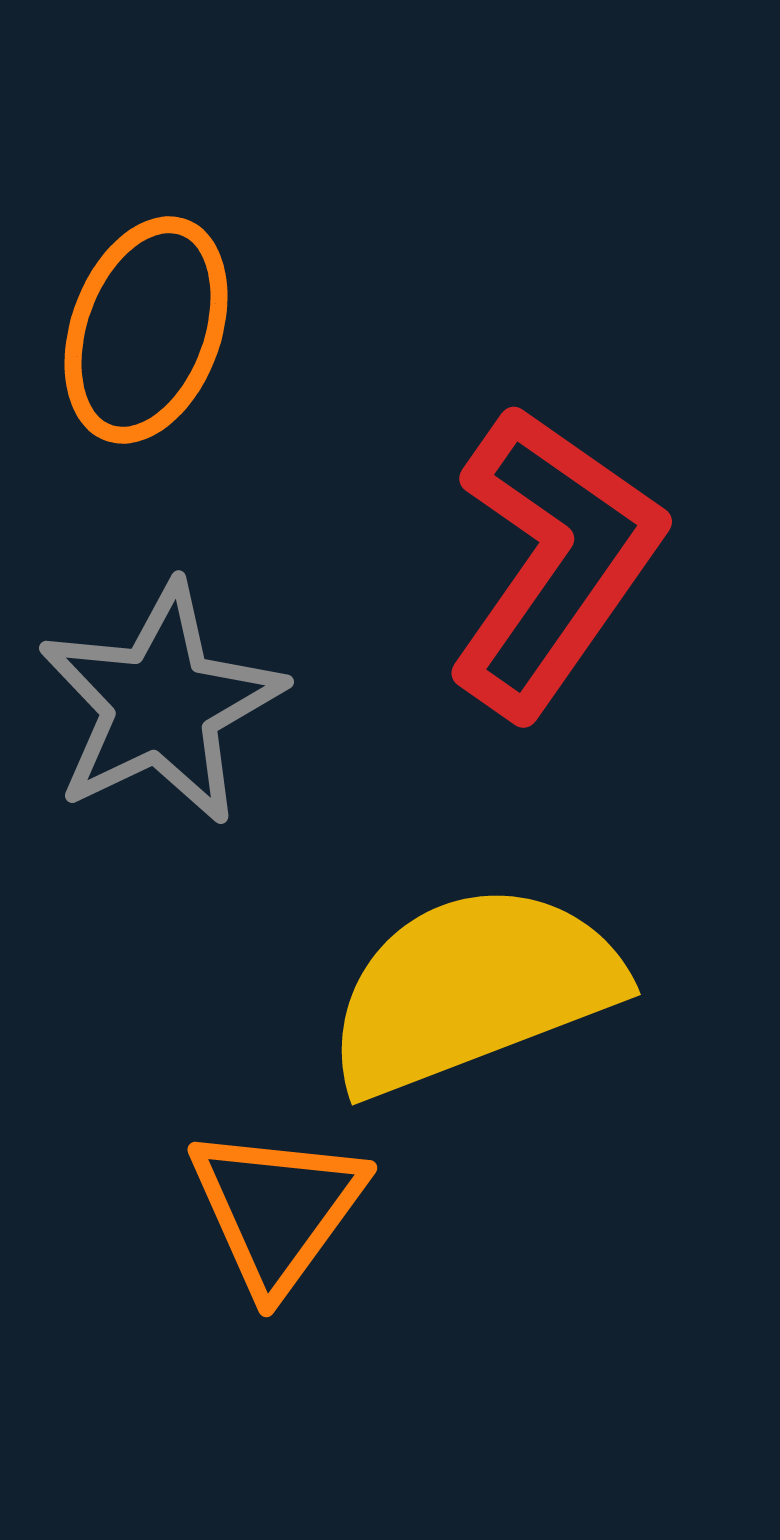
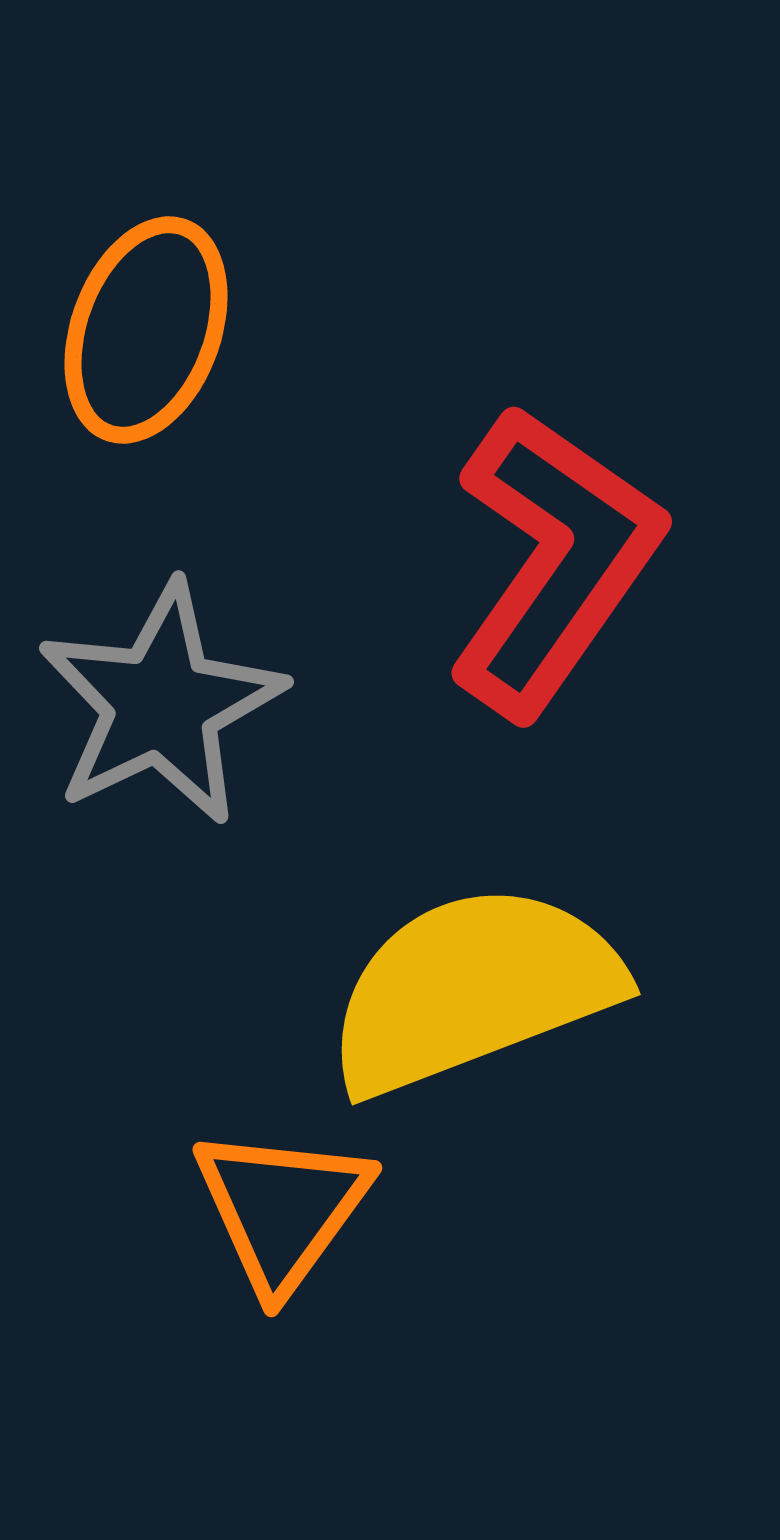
orange triangle: moved 5 px right
